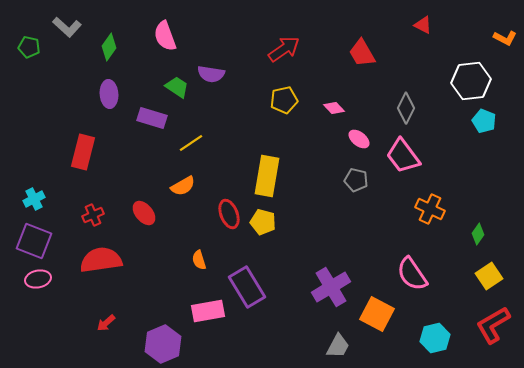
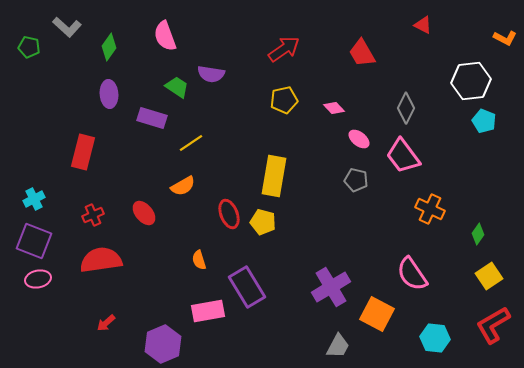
yellow rectangle at (267, 176): moved 7 px right
cyan hexagon at (435, 338): rotated 20 degrees clockwise
